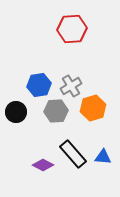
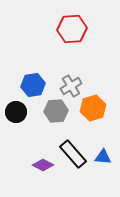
blue hexagon: moved 6 px left
